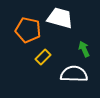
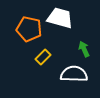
orange pentagon: moved 1 px right, 1 px up
